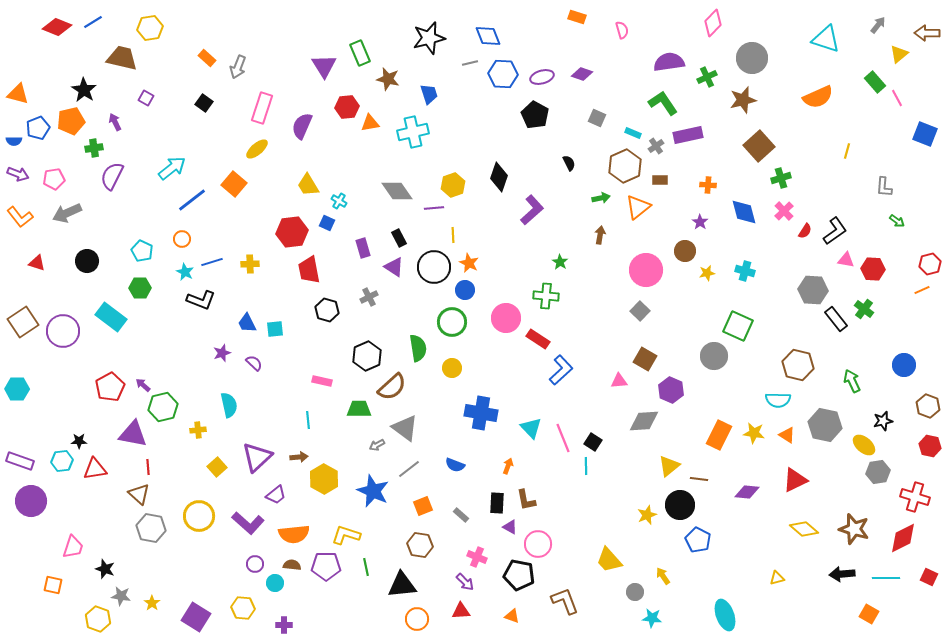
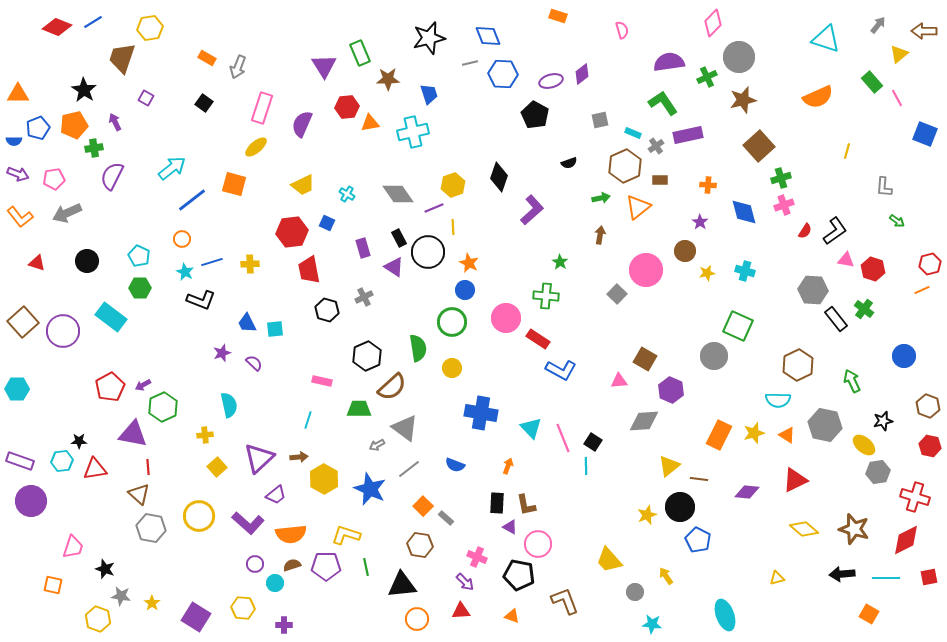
orange rectangle at (577, 17): moved 19 px left, 1 px up
brown arrow at (927, 33): moved 3 px left, 2 px up
brown trapezoid at (122, 58): rotated 84 degrees counterclockwise
orange rectangle at (207, 58): rotated 12 degrees counterclockwise
gray circle at (752, 58): moved 13 px left, 1 px up
purple diamond at (582, 74): rotated 55 degrees counterclockwise
purple ellipse at (542, 77): moved 9 px right, 4 px down
brown star at (388, 79): rotated 15 degrees counterclockwise
green rectangle at (875, 82): moved 3 px left
orange triangle at (18, 94): rotated 15 degrees counterclockwise
gray square at (597, 118): moved 3 px right, 2 px down; rotated 36 degrees counterclockwise
orange pentagon at (71, 121): moved 3 px right, 4 px down
purple semicircle at (302, 126): moved 2 px up
yellow ellipse at (257, 149): moved 1 px left, 2 px up
black semicircle at (569, 163): rotated 98 degrees clockwise
orange square at (234, 184): rotated 25 degrees counterclockwise
yellow trapezoid at (308, 185): moved 5 px left; rotated 85 degrees counterclockwise
gray diamond at (397, 191): moved 1 px right, 3 px down
cyan cross at (339, 201): moved 8 px right, 7 px up
purple line at (434, 208): rotated 18 degrees counterclockwise
pink cross at (784, 211): moved 6 px up; rotated 24 degrees clockwise
yellow line at (453, 235): moved 8 px up
cyan pentagon at (142, 251): moved 3 px left, 5 px down
black circle at (434, 267): moved 6 px left, 15 px up
red hexagon at (873, 269): rotated 15 degrees clockwise
gray cross at (369, 297): moved 5 px left
gray square at (640, 311): moved 23 px left, 17 px up
brown square at (23, 322): rotated 8 degrees counterclockwise
brown hexagon at (798, 365): rotated 20 degrees clockwise
blue circle at (904, 365): moved 9 px up
blue L-shape at (561, 370): rotated 72 degrees clockwise
purple arrow at (143, 385): rotated 70 degrees counterclockwise
green hexagon at (163, 407): rotated 12 degrees counterclockwise
cyan line at (308, 420): rotated 24 degrees clockwise
yellow cross at (198, 430): moved 7 px right, 5 px down
yellow star at (754, 433): rotated 25 degrees counterclockwise
purple triangle at (257, 457): moved 2 px right, 1 px down
blue star at (373, 491): moved 3 px left, 2 px up
brown L-shape at (526, 500): moved 5 px down
black circle at (680, 505): moved 2 px down
orange square at (423, 506): rotated 24 degrees counterclockwise
gray rectangle at (461, 515): moved 15 px left, 3 px down
orange semicircle at (294, 534): moved 3 px left
red diamond at (903, 538): moved 3 px right, 2 px down
brown semicircle at (292, 565): rotated 24 degrees counterclockwise
yellow arrow at (663, 576): moved 3 px right
red square at (929, 577): rotated 36 degrees counterclockwise
cyan star at (652, 618): moved 6 px down
